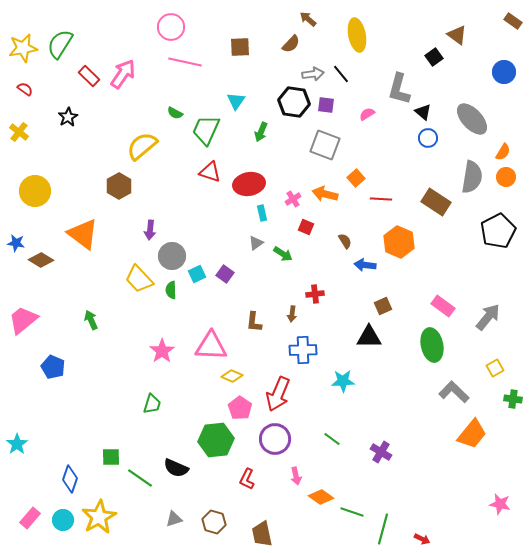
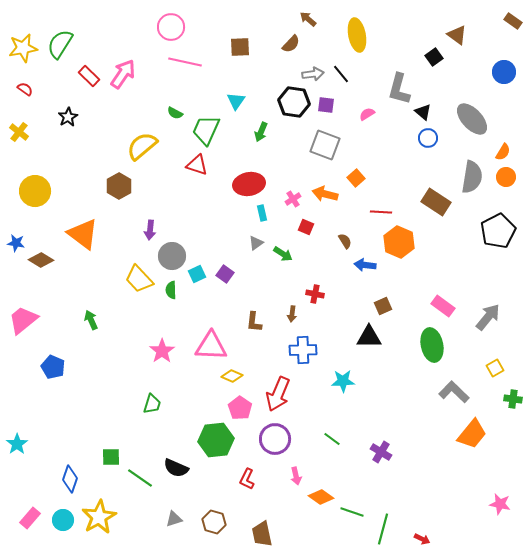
red triangle at (210, 172): moved 13 px left, 7 px up
red line at (381, 199): moved 13 px down
red cross at (315, 294): rotated 18 degrees clockwise
